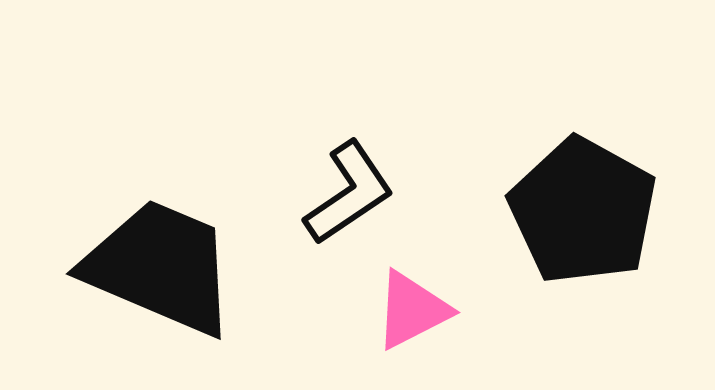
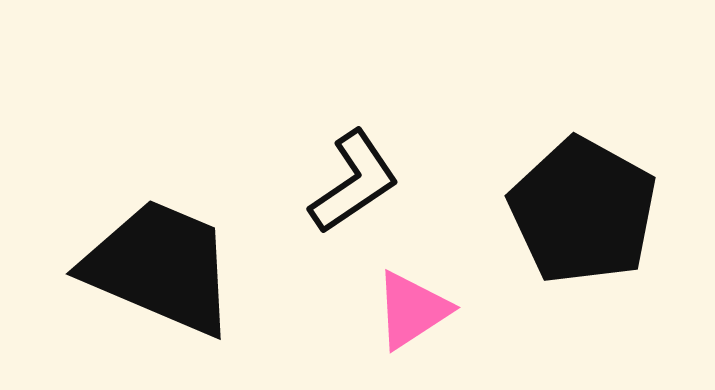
black L-shape: moved 5 px right, 11 px up
pink triangle: rotated 6 degrees counterclockwise
